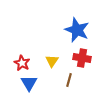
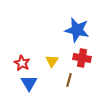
blue star: rotated 10 degrees counterclockwise
